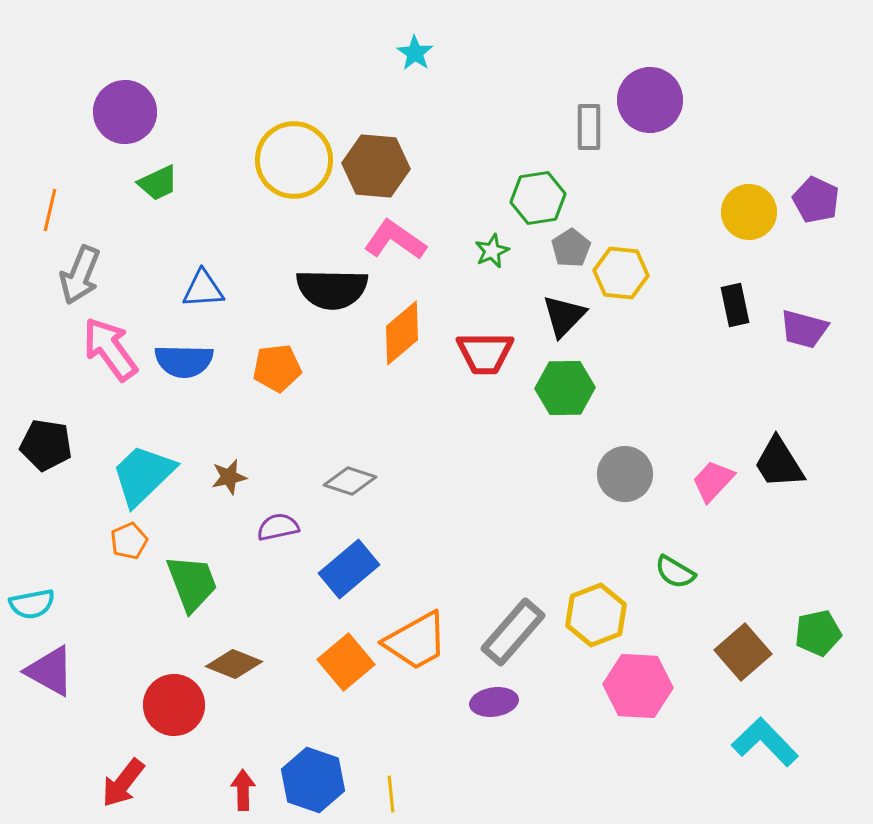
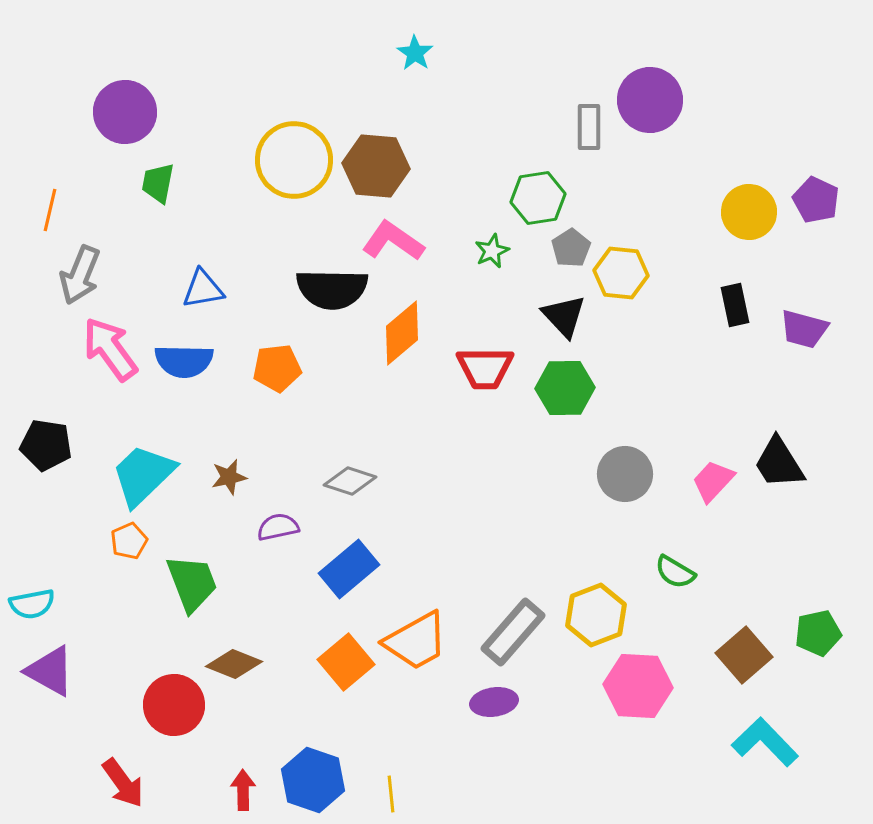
green trapezoid at (158, 183): rotated 126 degrees clockwise
pink L-shape at (395, 240): moved 2 px left, 1 px down
blue triangle at (203, 289): rotated 6 degrees counterclockwise
black triangle at (564, 316): rotated 27 degrees counterclockwise
red trapezoid at (485, 353): moved 15 px down
brown square at (743, 652): moved 1 px right, 3 px down
red arrow at (123, 783): rotated 74 degrees counterclockwise
